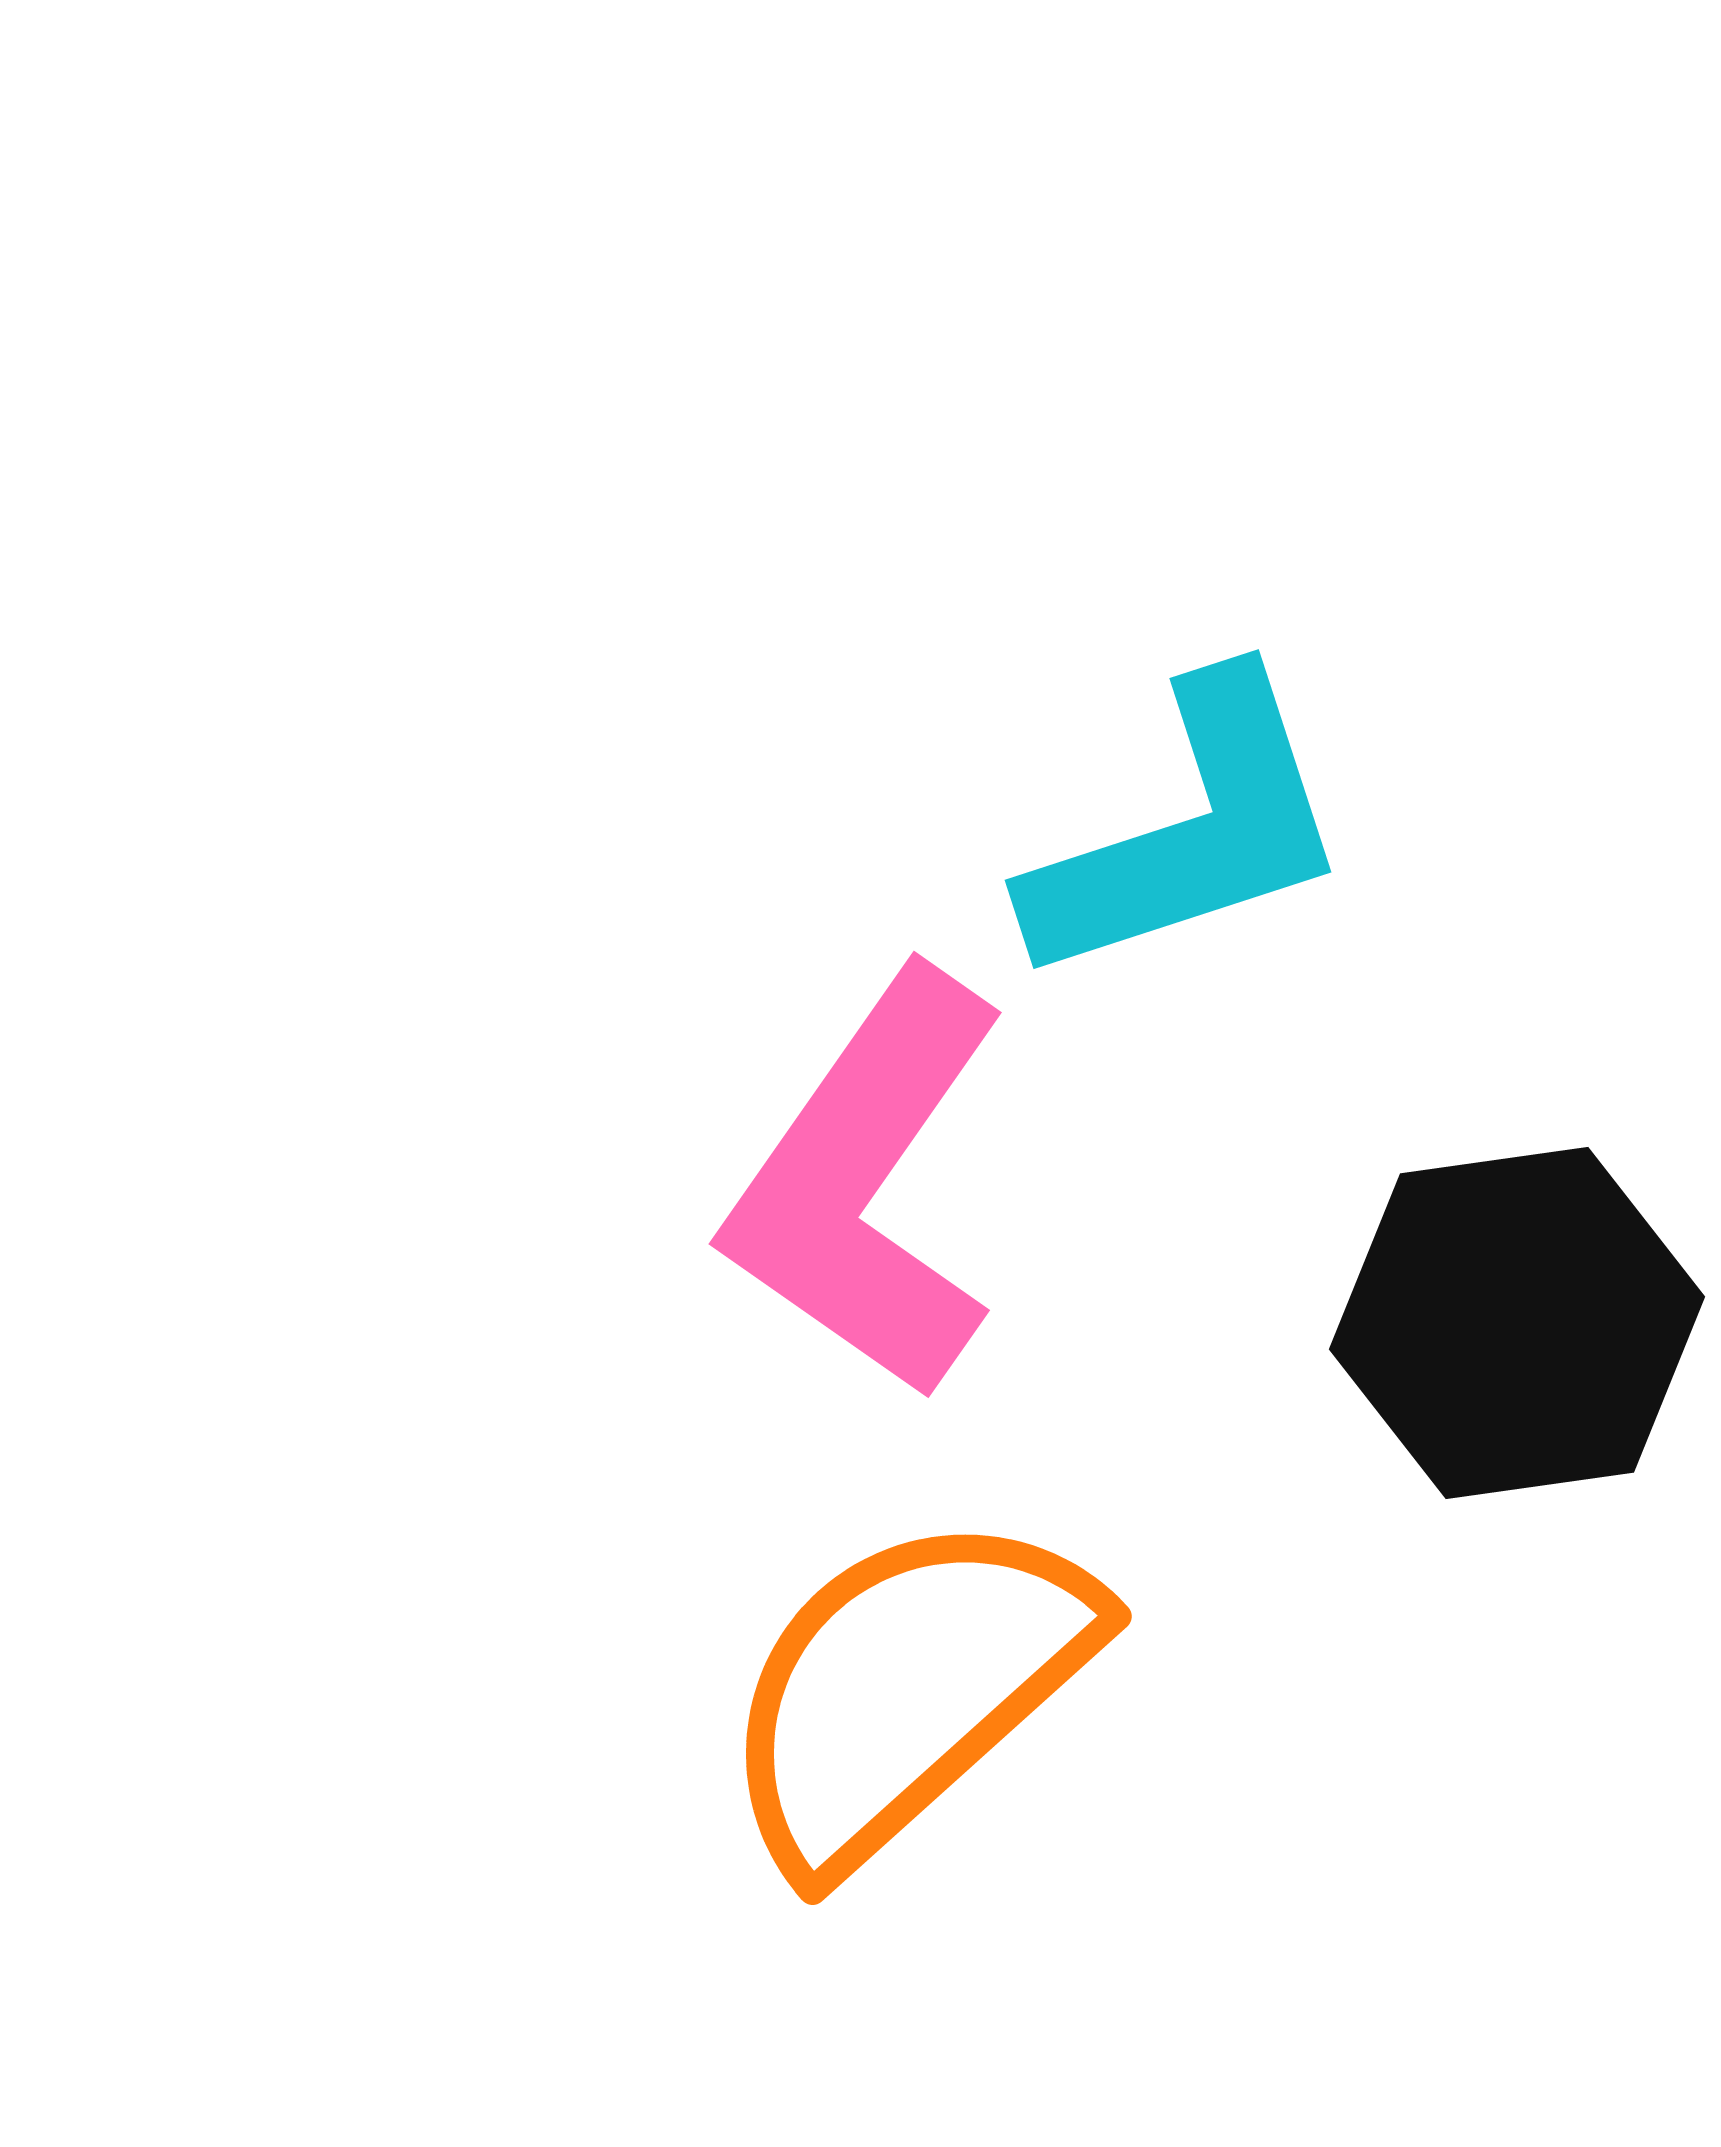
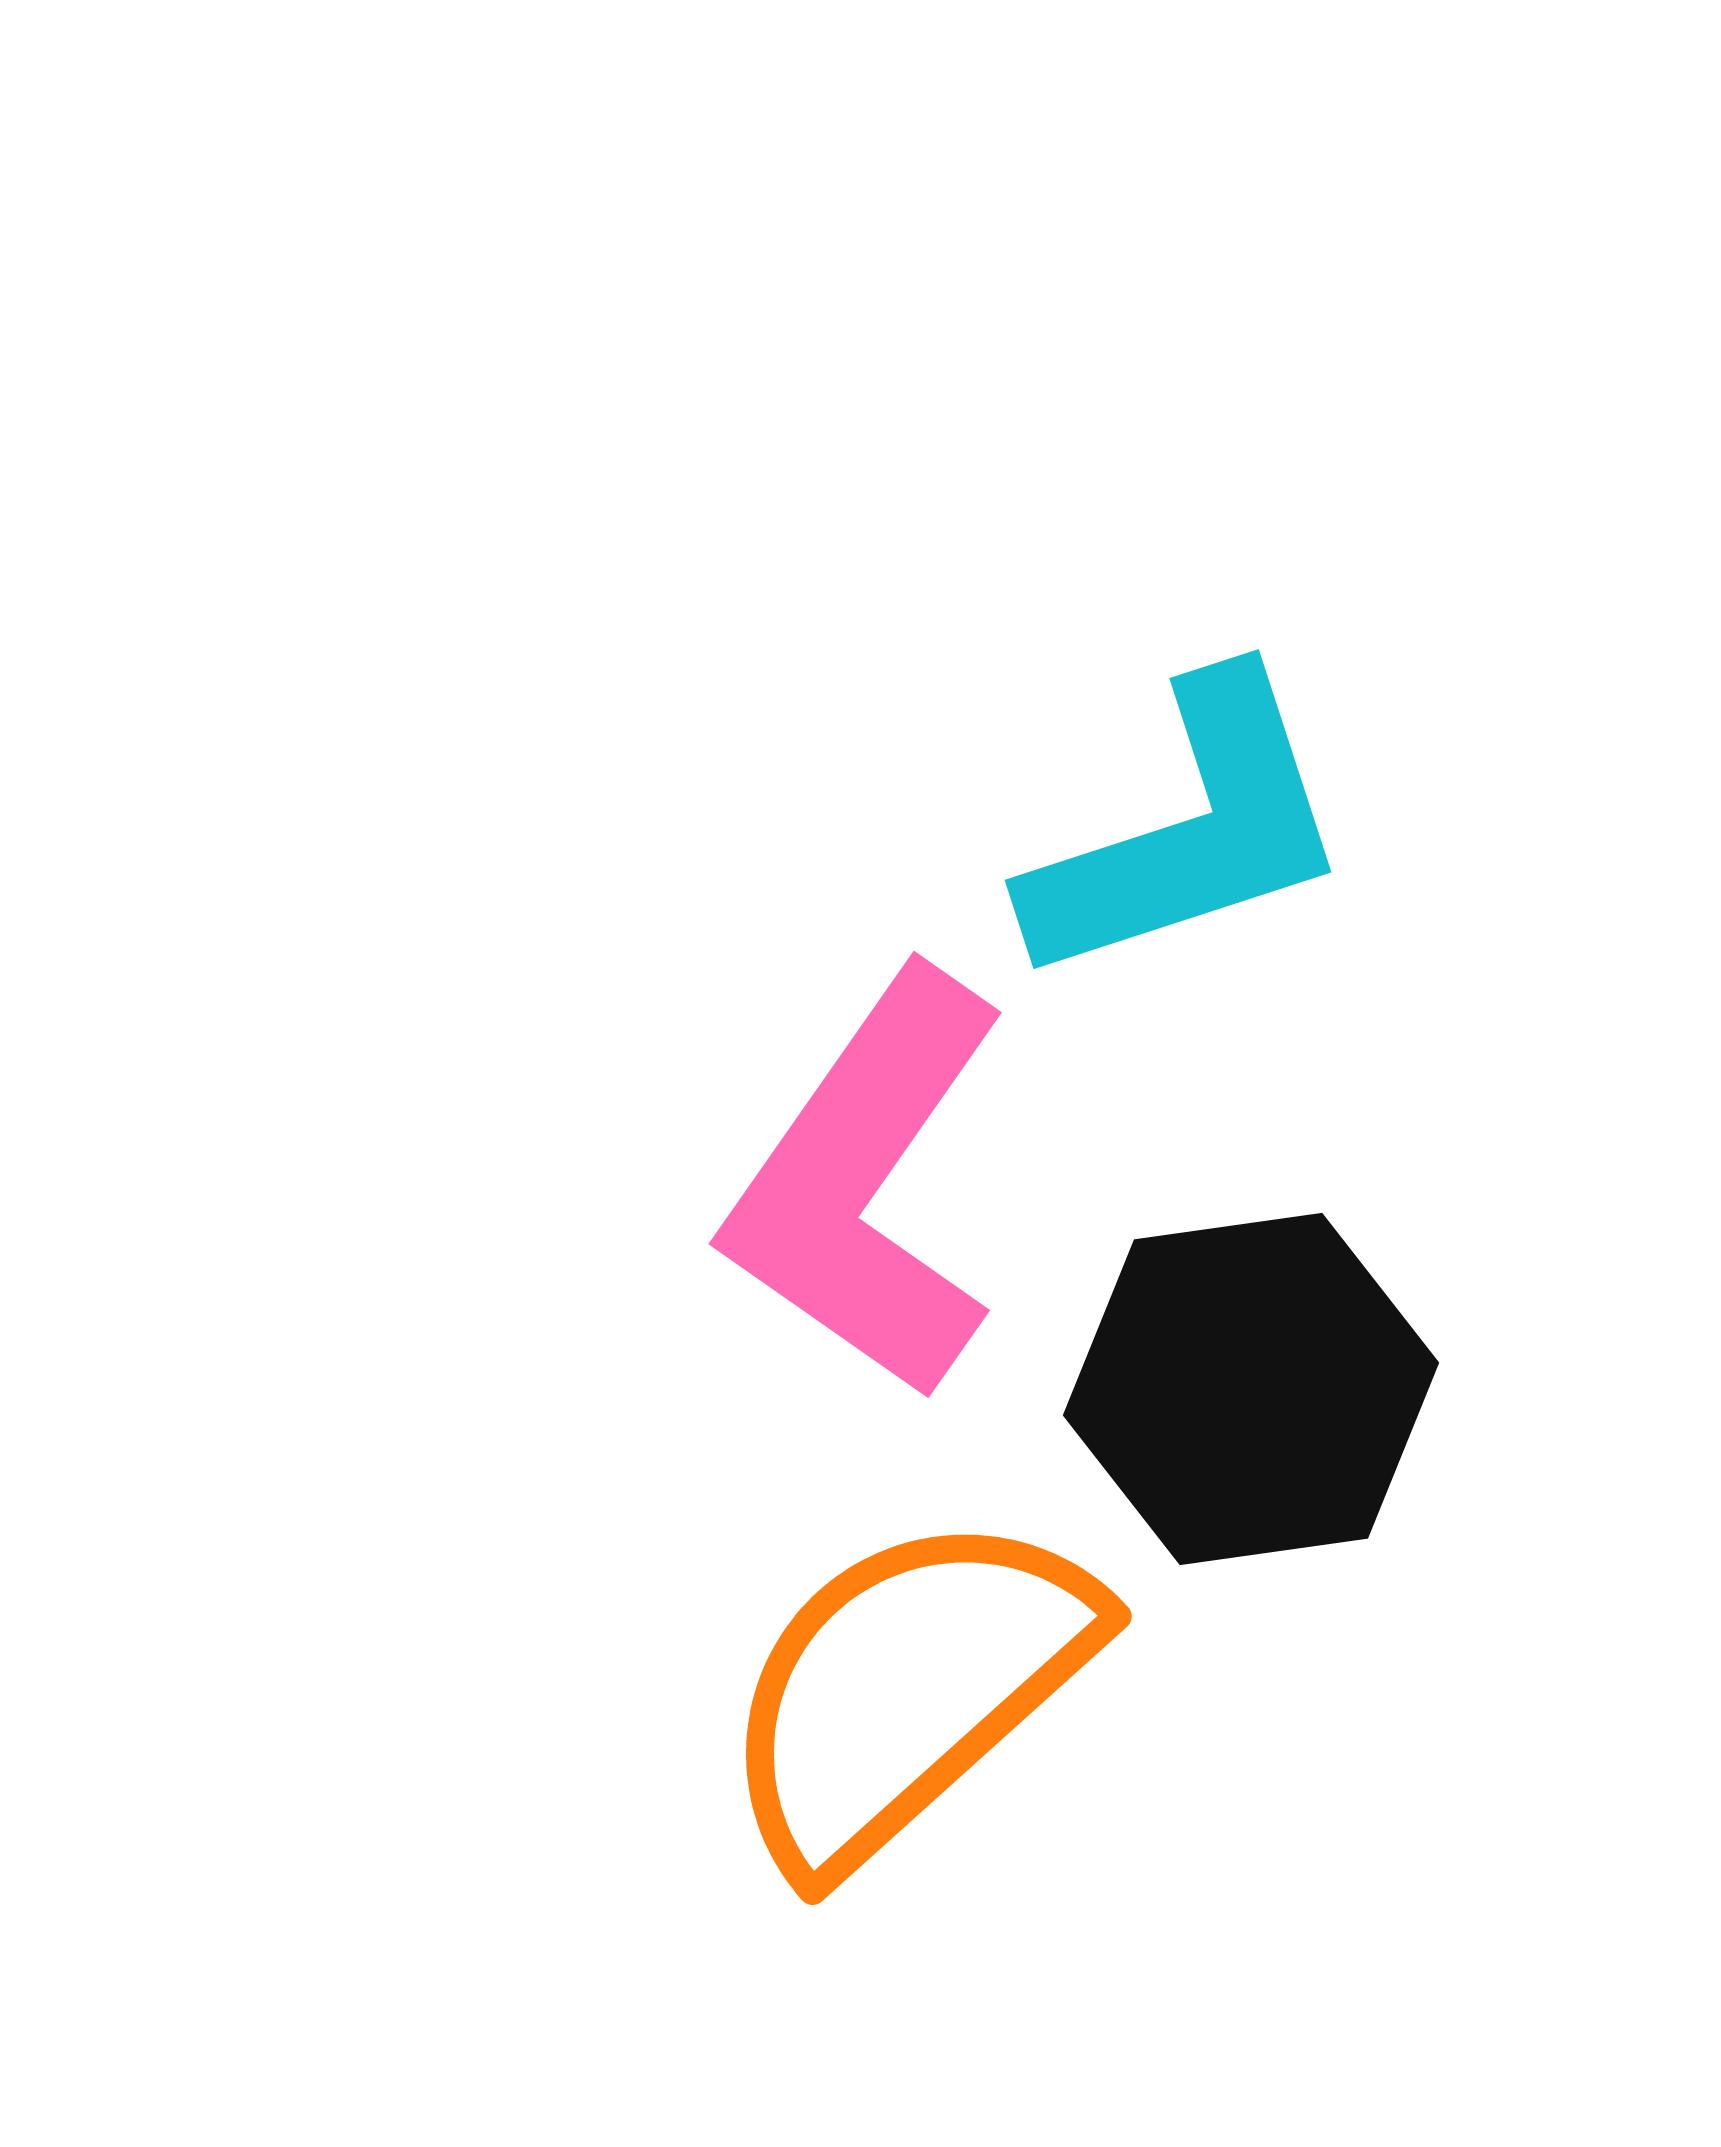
black hexagon: moved 266 px left, 66 px down
